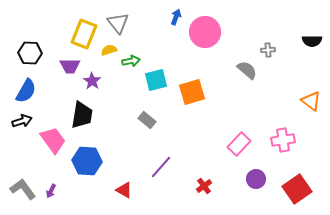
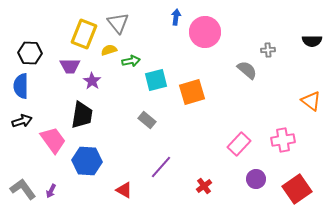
blue arrow: rotated 14 degrees counterclockwise
blue semicircle: moved 5 px left, 5 px up; rotated 150 degrees clockwise
